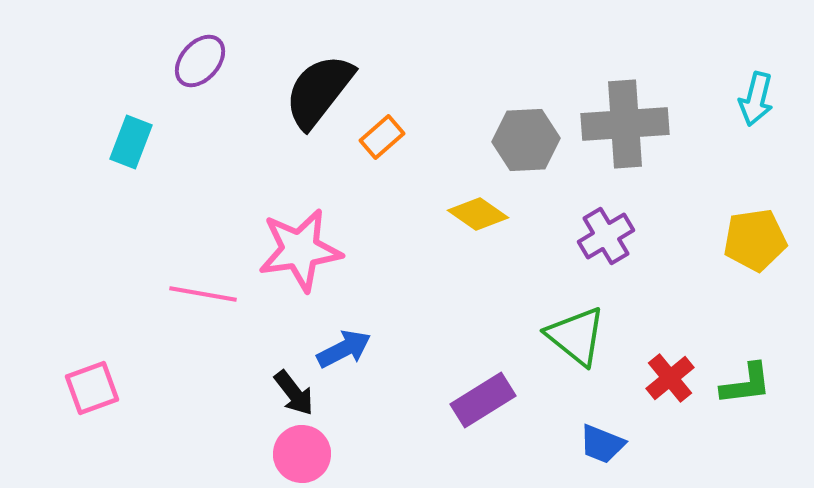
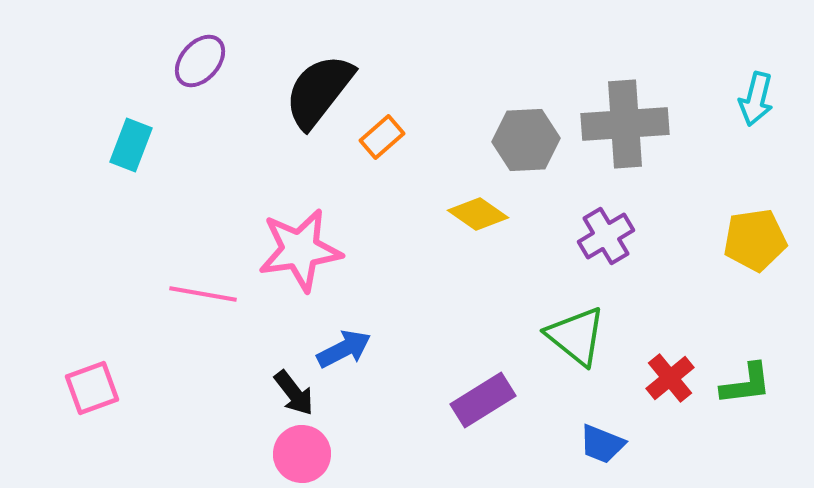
cyan rectangle: moved 3 px down
